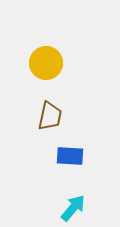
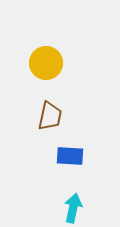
cyan arrow: rotated 28 degrees counterclockwise
